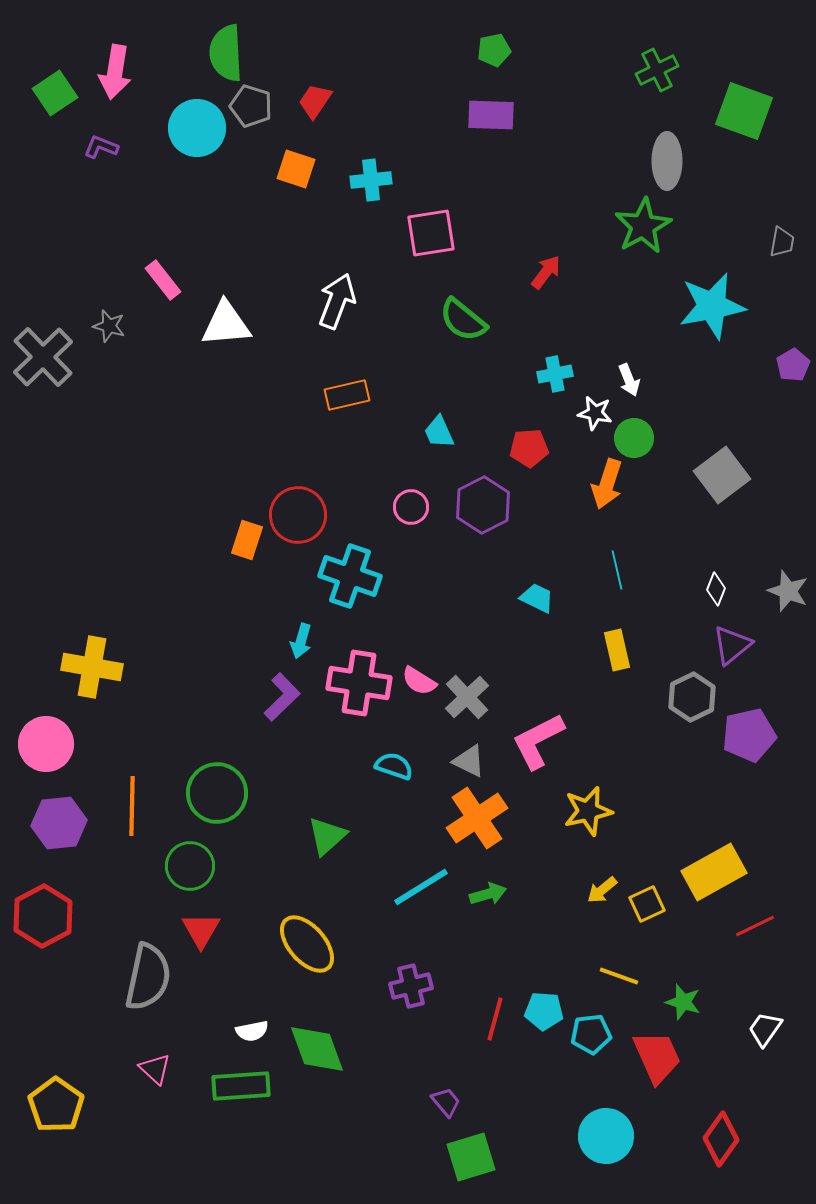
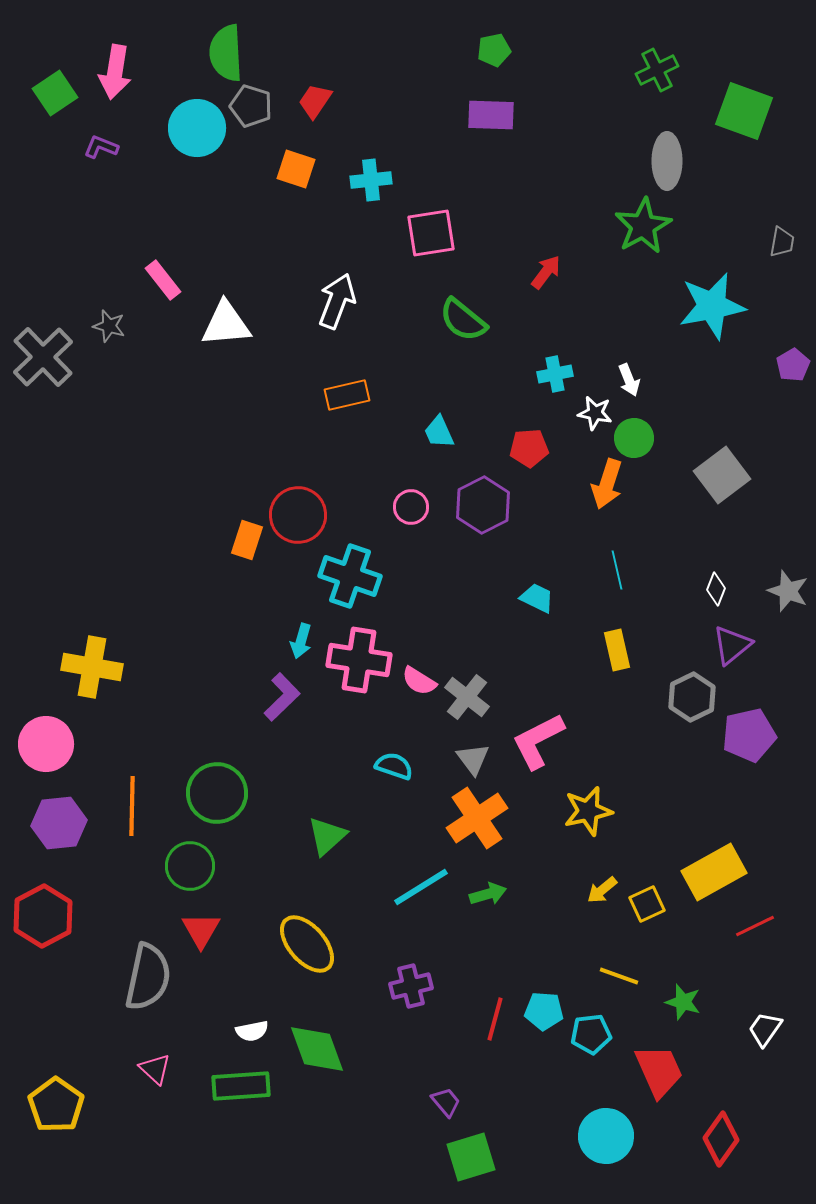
pink cross at (359, 683): moved 23 px up
gray cross at (467, 697): rotated 9 degrees counterclockwise
gray triangle at (469, 761): moved 4 px right, 2 px up; rotated 27 degrees clockwise
red trapezoid at (657, 1057): moved 2 px right, 14 px down
